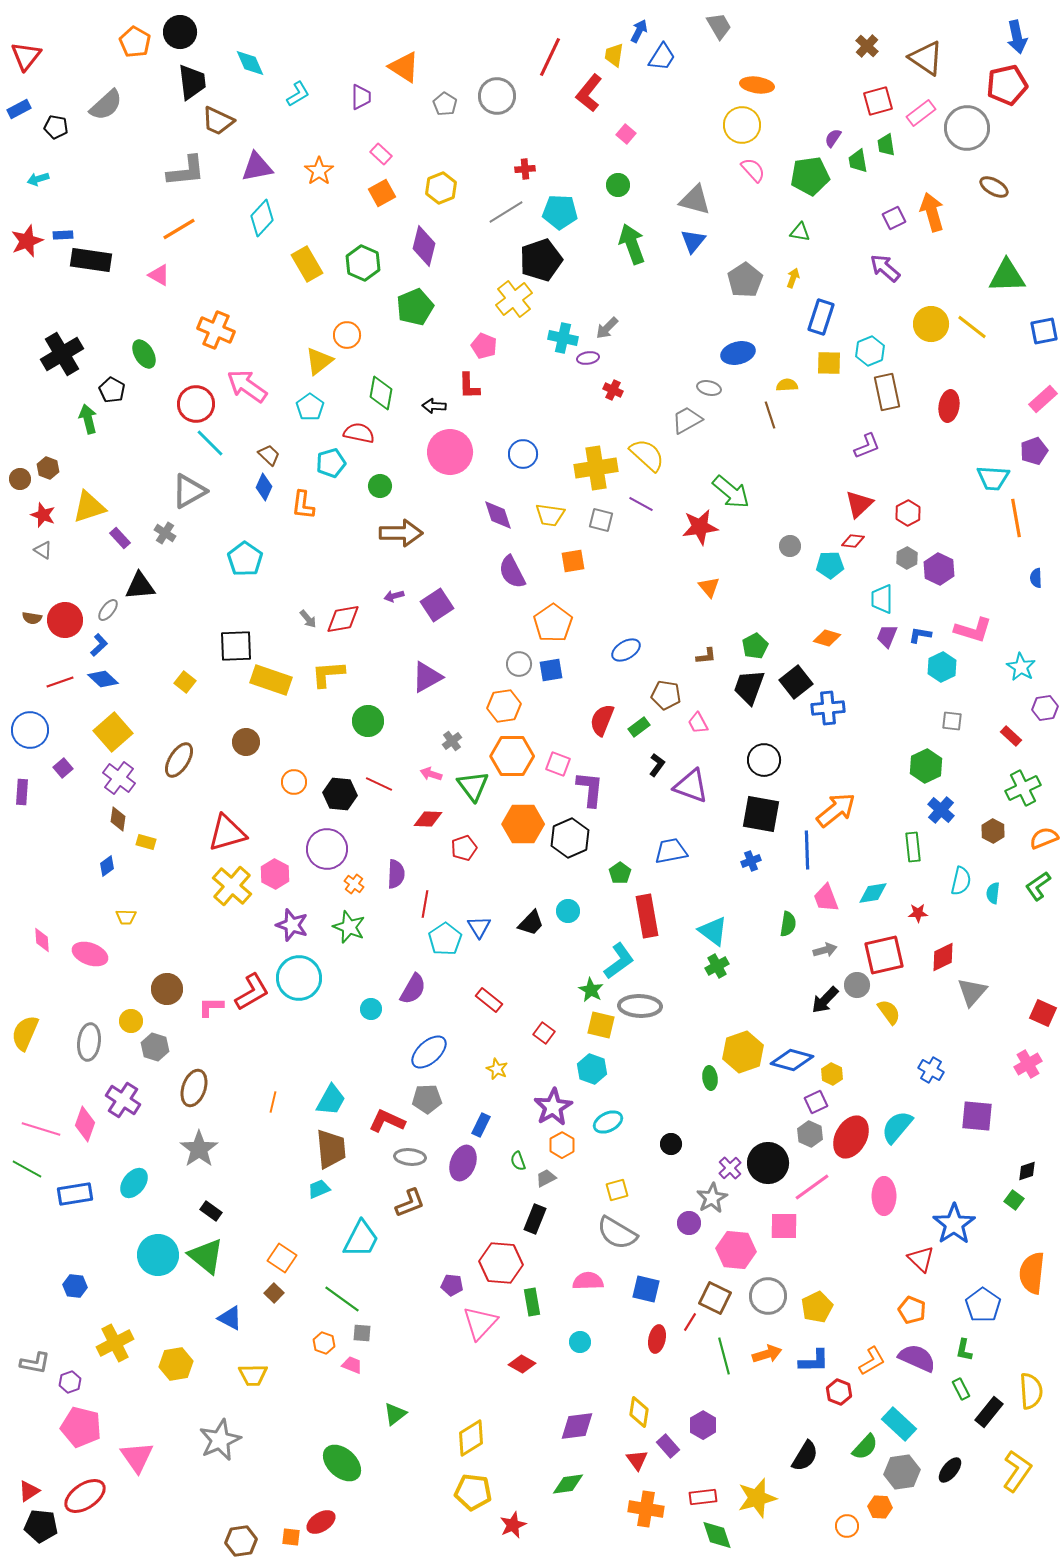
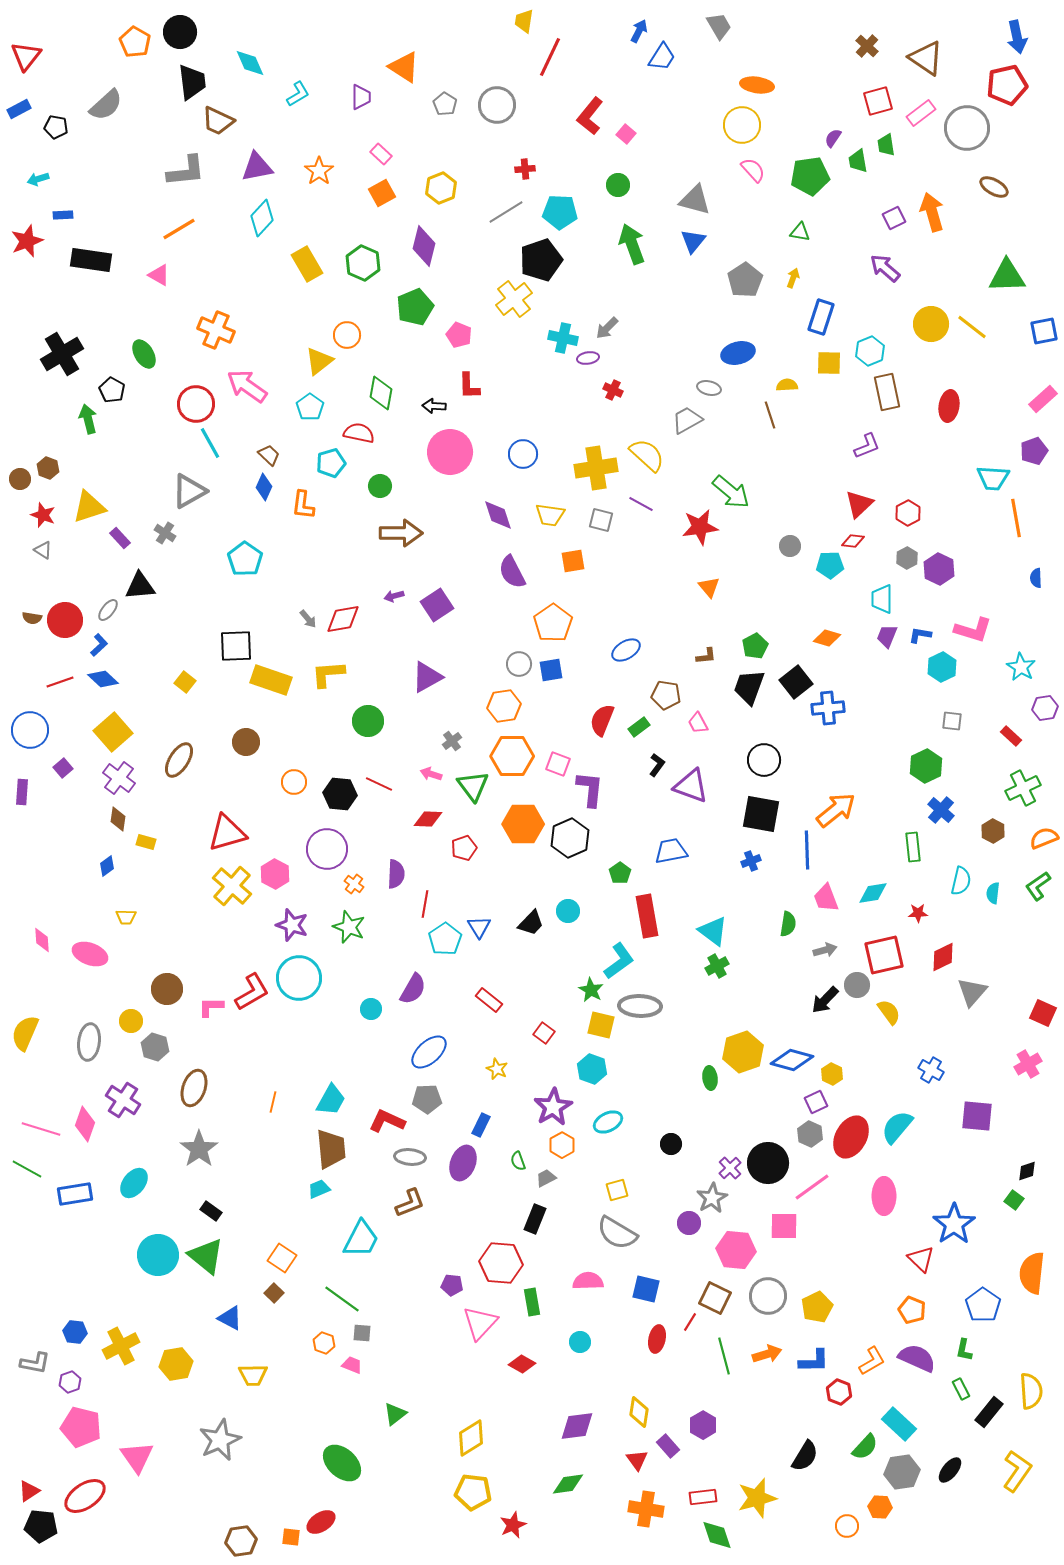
yellow trapezoid at (614, 55): moved 90 px left, 34 px up
red L-shape at (589, 93): moved 1 px right, 23 px down
gray circle at (497, 96): moved 9 px down
blue rectangle at (63, 235): moved 20 px up
pink pentagon at (484, 346): moved 25 px left, 11 px up
cyan line at (210, 443): rotated 16 degrees clockwise
blue hexagon at (75, 1286): moved 46 px down
yellow cross at (115, 1343): moved 6 px right, 3 px down
